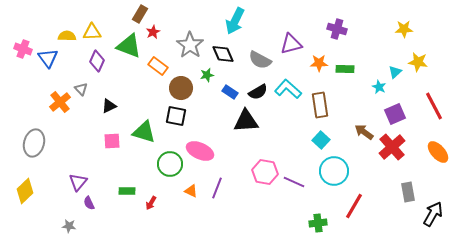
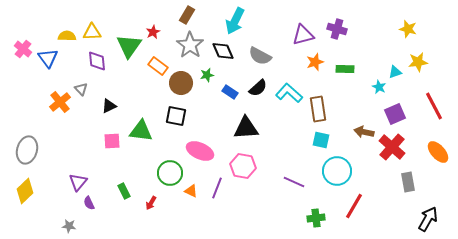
brown rectangle at (140, 14): moved 47 px right, 1 px down
yellow star at (404, 29): moved 4 px right; rotated 18 degrees clockwise
purple triangle at (291, 44): moved 12 px right, 9 px up
green triangle at (129, 46): rotated 44 degrees clockwise
pink cross at (23, 49): rotated 18 degrees clockwise
black diamond at (223, 54): moved 3 px up
gray semicircle at (260, 60): moved 4 px up
purple diamond at (97, 61): rotated 30 degrees counterclockwise
yellow star at (418, 62): rotated 18 degrees counterclockwise
orange star at (319, 63): moved 4 px left, 1 px up; rotated 18 degrees counterclockwise
cyan triangle at (395, 72): rotated 24 degrees clockwise
brown circle at (181, 88): moved 5 px up
cyan L-shape at (288, 89): moved 1 px right, 4 px down
black semicircle at (258, 92): moved 4 px up; rotated 12 degrees counterclockwise
brown rectangle at (320, 105): moved 2 px left, 4 px down
black triangle at (246, 121): moved 7 px down
green triangle at (144, 132): moved 3 px left, 1 px up; rotated 10 degrees counterclockwise
brown arrow at (364, 132): rotated 24 degrees counterclockwise
cyan square at (321, 140): rotated 30 degrees counterclockwise
gray ellipse at (34, 143): moved 7 px left, 7 px down
red cross at (392, 147): rotated 8 degrees counterclockwise
green circle at (170, 164): moved 9 px down
cyan circle at (334, 171): moved 3 px right
pink hexagon at (265, 172): moved 22 px left, 6 px up
green rectangle at (127, 191): moved 3 px left; rotated 63 degrees clockwise
gray rectangle at (408, 192): moved 10 px up
black arrow at (433, 214): moved 5 px left, 5 px down
green cross at (318, 223): moved 2 px left, 5 px up
